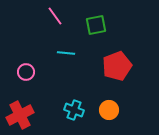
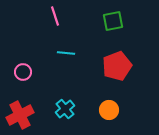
pink line: rotated 18 degrees clockwise
green square: moved 17 px right, 4 px up
pink circle: moved 3 px left
cyan cross: moved 9 px left, 1 px up; rotated 30 degrees clockwise
